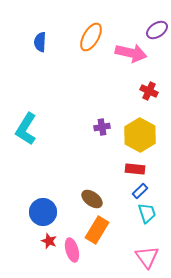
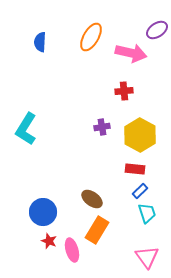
red cross: moved 25 px left; rotated 30 degrees counterclockwise
